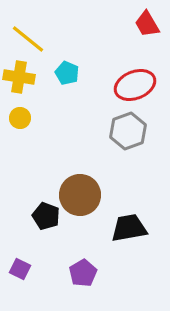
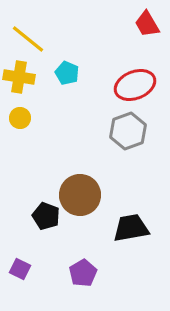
black trapezoid: moved 2 px right
